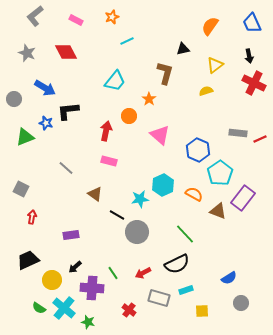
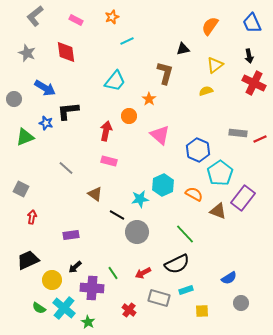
red diamond at (66, 52): rotated 20 degrees clockwise
green star at (88, 322): rotated 16 degrees clockwise
